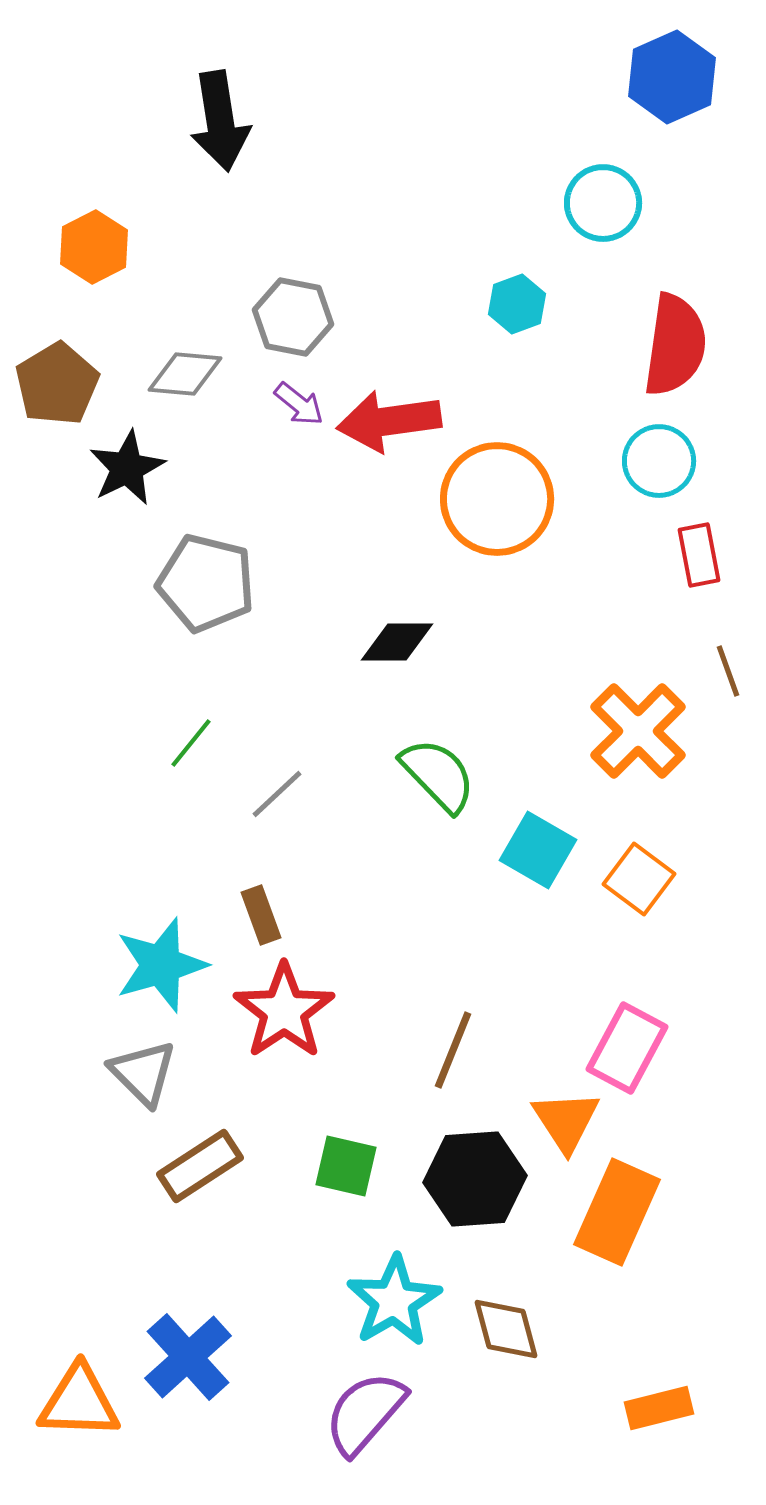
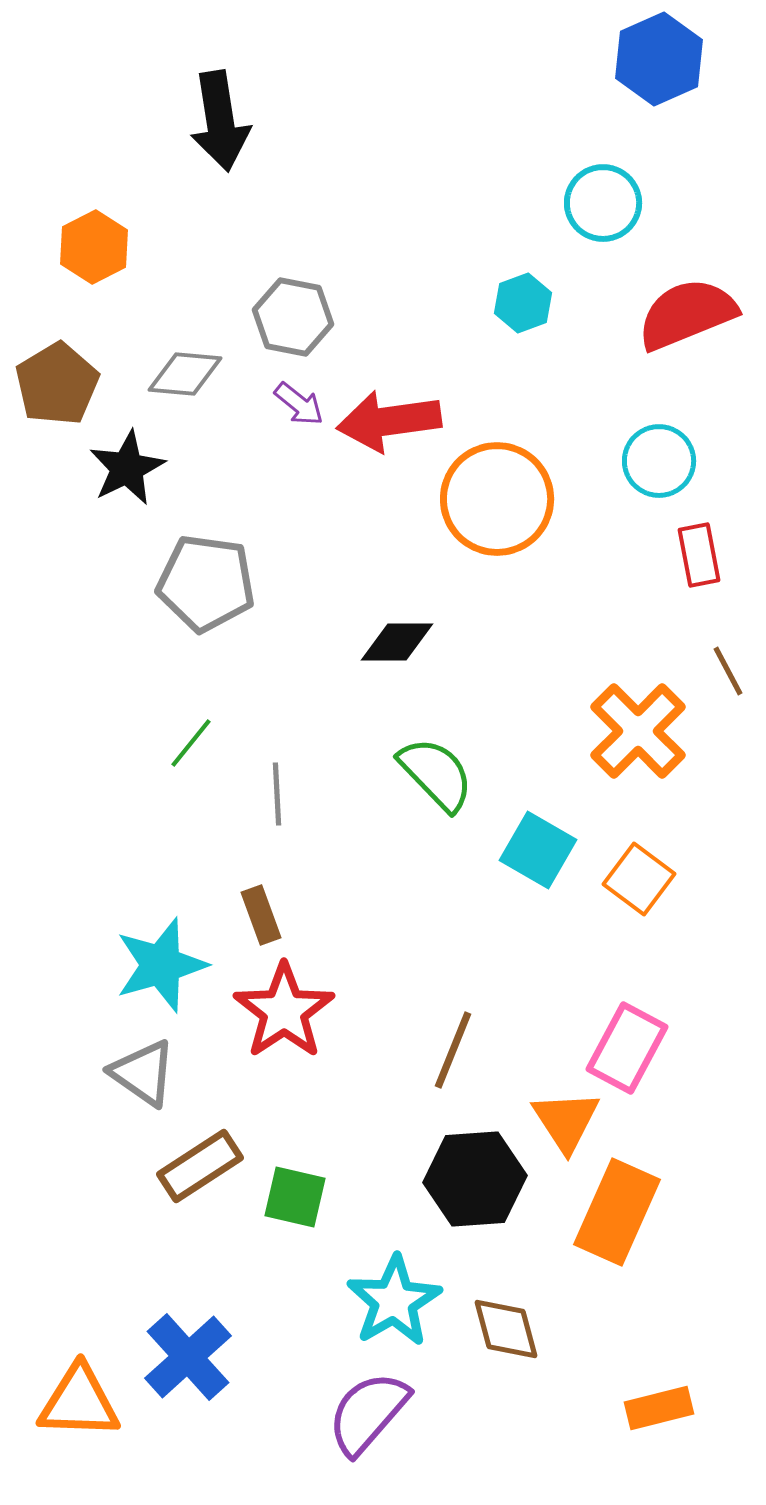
blue hexagon at (672, 77): moved 13 px left, 18 px up
cyan hexagon at (517, 304): moved 6 px right, 1 px up
red semicircle at (675, 345): moved 12 px right, 31 px up; rotated 120 degrees counterclockwise
gray pentagon at (206, 583): rotated 6 degrees counterclockwise
brown line at (728, 671): rotated 8 degrees counterclockwise
green semicircle at (438, 775): moved 2 px left, 1 px up
gray line at (277, 794): rotated 50 degrees counterclockwise
gray triangle at (143, 1073): rotated 10 degrees counterclockwise
green square at (346, 1166): moved 51 px left, 31 px down
purple semicircle at (365, 1413): moved 3 px right
